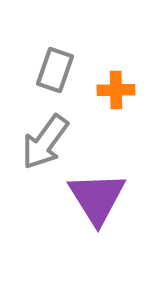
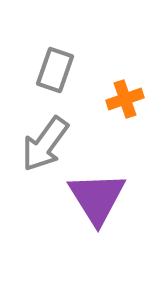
orange cross: moved 9 px right, 9 px down; rotated 18 degrees counterclockwise
gray arrow: moved 2 px down
